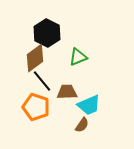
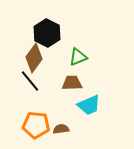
brown diamond: moved 1 px left; rotated 16 degrees counterclockwise
black line: moved 12 px left
brown trapezoid: moved 5 px right, 9 px up
orange pentagon: moved 18 px down; rotated 12 degrees counterclockwise
brown semicircle: moved 21 px left, 4 px down; rotated 133 degrees counterclockwise
